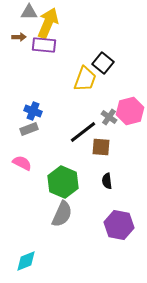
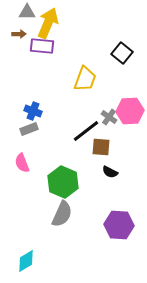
gray triangle: moved 2 px left
brown arrow: moved 3 px up
purple rectangle: moved 2 px left, 1 px down
black square: moved 19 px right, 10 px up
pink hexagon: rotated 12 degrees clockwise
black line: moved 3 px right, 1 px up
pink semicircle: rotated 138 degrees counterclockwise
black semicircle: moved 3 px right, 9 px up; rotated 56 degrees counterclockwise
purple hexagon: rotated 8 degrees counterclockwise
cyan diamond: rotated 10 degrees counterclockwise
